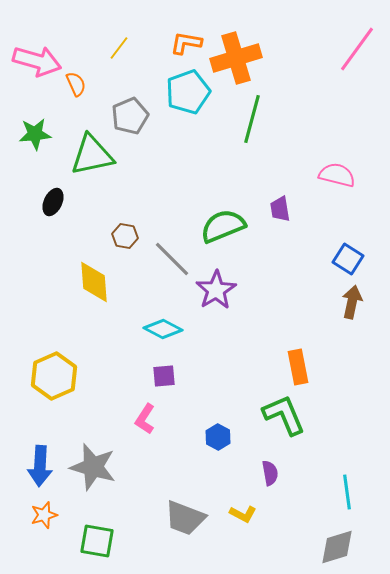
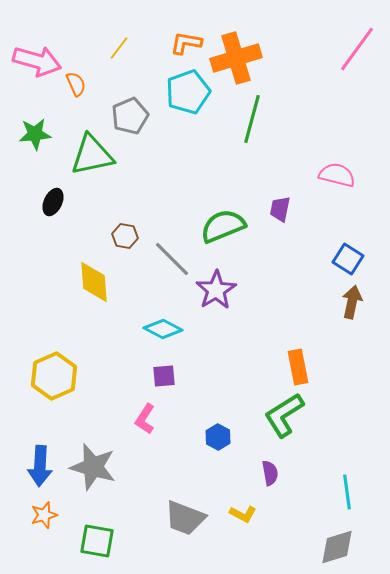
purple trapezoid: rotated 20 degrees clockwise
green L-shape: rotated 99 degrees counterclockwise
